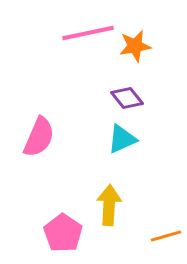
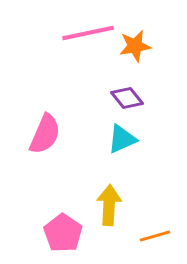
pink semicircle: moved 6 px right, 3 px up
orange line: moved 11 px left
